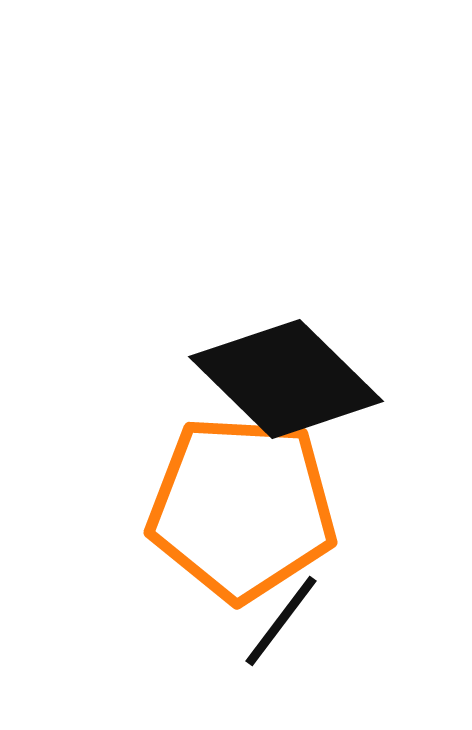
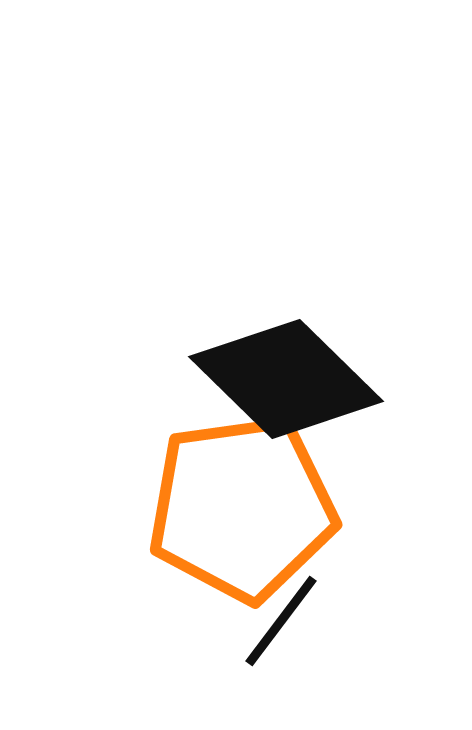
orange pentagon: rotated 11 degrees counterclockwise
